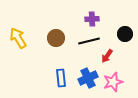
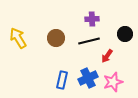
blue rectangle: moved 1 px right, 2 px down; rotated 18 degrees clockwise
